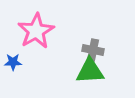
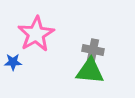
pink star: moved 3 px down
green triangle: rotated 8 degrees clockwise
